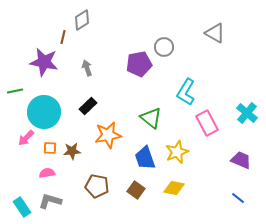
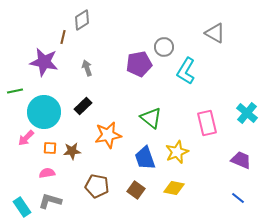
cyan L-shape: moved 21 px up
black rectangle: moved 5 px left
pink rectangle: rotated 15 degrees clockwise
